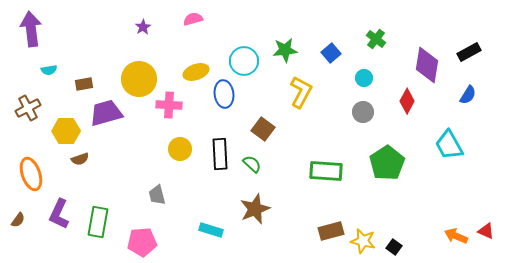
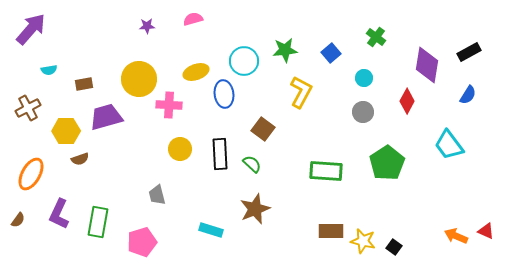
purple star at (143, 27): moved 4 px right, 1 px up; rotated 28 degrees clockwise
purple arrow at (31, 29): rotated 48 degrees clockwise
green cross at (376, 39): moved 2 px up
purple trapezoid at (106, 113): moved 4 px down
cyan trapezoid at (449, 145): rotated 8 degrees counterclockwise
orange ellipse at (31, 174): rotated 48 degrees clockwise
brown rectangle at (331, 231): rotated 15 degrees clockwise
pink pentagon at (142, 242): rotated 12 degrees counterclockwise
